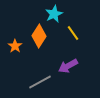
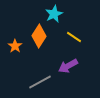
yellow line: moved 1 px right, 4 px down; rotated 21 degrees counterclockwise
